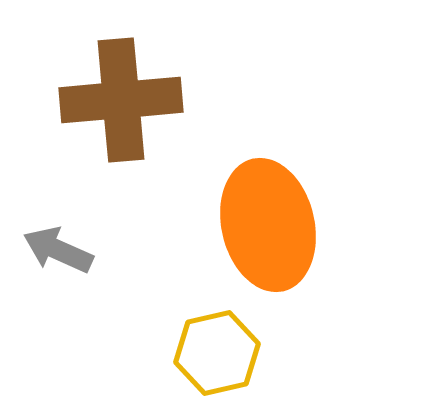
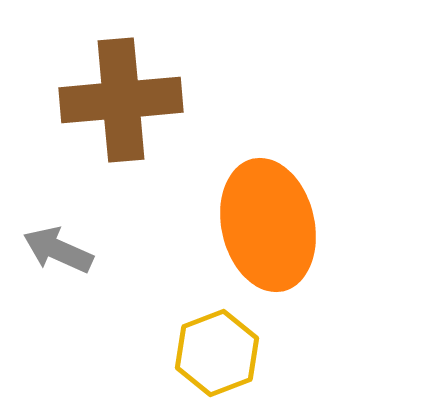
yellow hexagon: rotated 8 degrees counterclockwise
